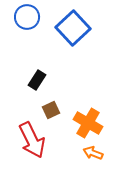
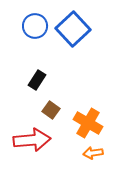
blue circle: moved 8 px right, 9 px down
blue square: moved 1 px down
brown square: rotated 30 degrees counterclockwise
red arrow: rotated 69 degrees counterclockwise
orange arrow: rotated 30 degrees counterclockwise
